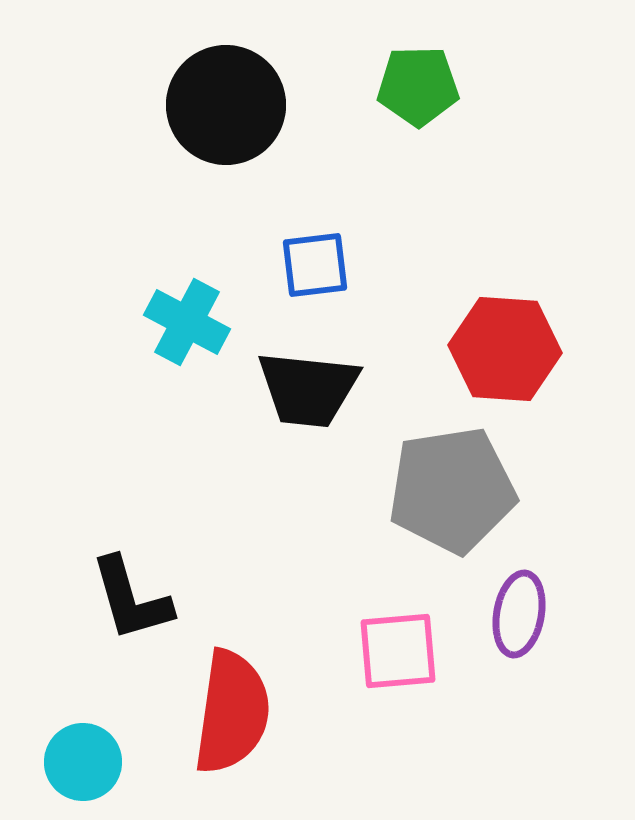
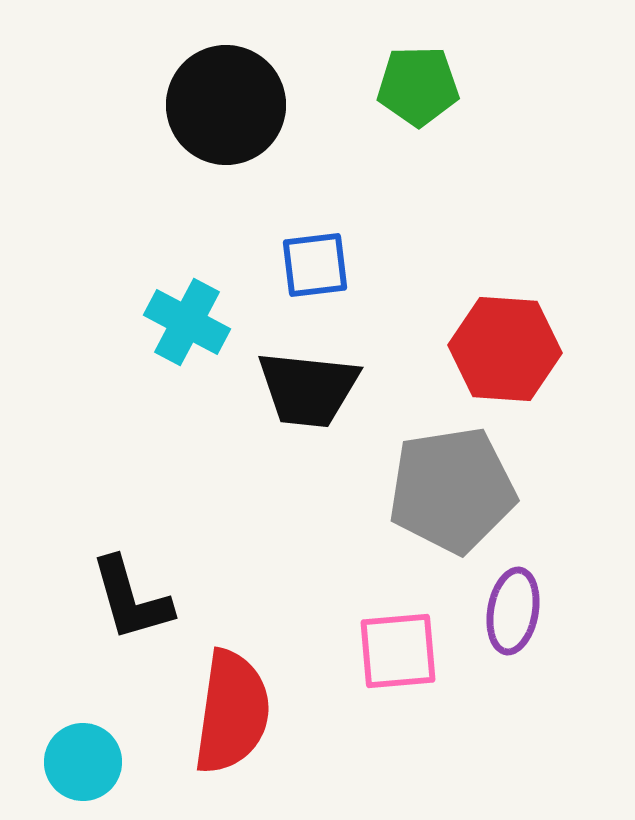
purple ellipse: moved 6 px left, 3 px up
